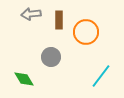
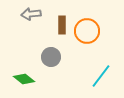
brown rectangle: moved 3 px right, 5 px down
orange circle: moved 1 px right, 1 px up
green diamond: rotated 20 degrees counterclockwise
